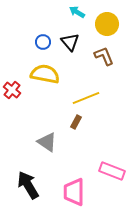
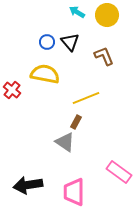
yellow circle: moved 9 px up
blue circle: moved 4 px right
gray triangle: moved 18 px right
pink rectangle: moved 7 px right, 1 px down; rotated 15 degrees clockwise
black arrow: rotated 68 degrees counterclockwise
